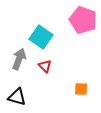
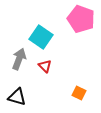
pink pentagon: moved 2 px left, 1 px up
orange square: moved 2 px left, 4 px down; rotated 24 degrees clockwise
